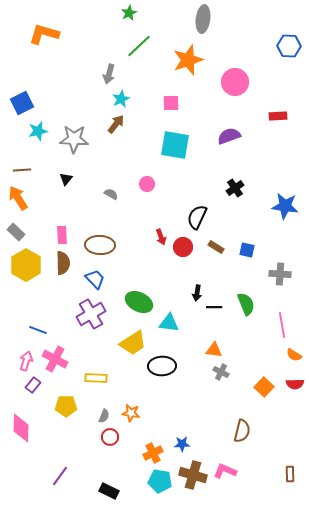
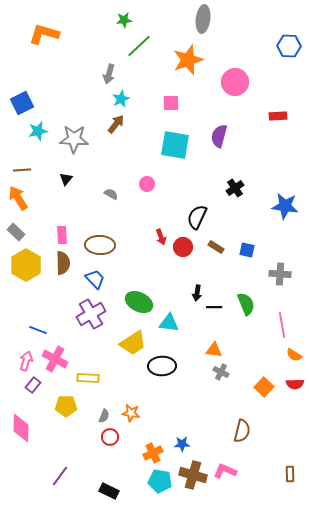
green star at (129, 13): moved 5 px left, 7 px down; rotated 21 degrees clockwise
purple semicircle at (229, 136): moved 10 px left; rotated 55 degrees counterclockwise
yellow rectangle at (96, 378): moved 8 px left
